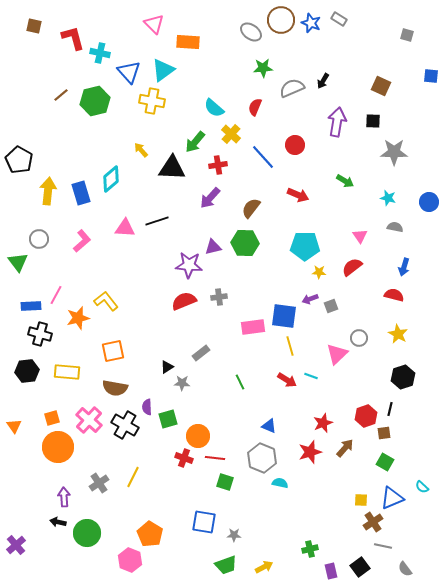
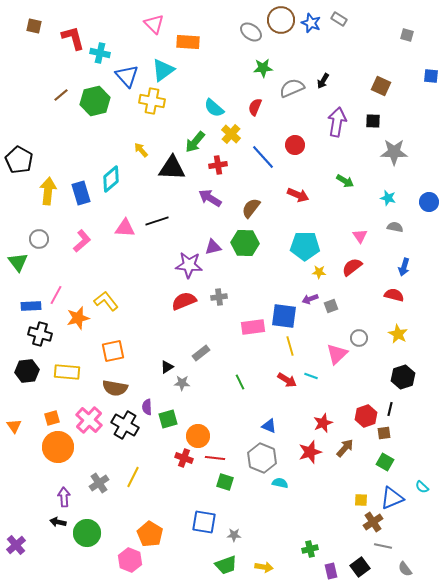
blue triangle at (129, 72): moved 2 px left, 4 px down
purple arrow at (210, 198): rotated 80 degrees clockwise
yellow arrow at (264, 567): rotated 36 degrees clockwise
